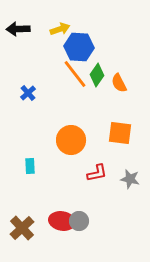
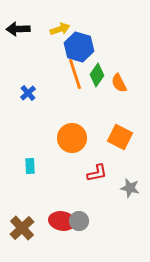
blue hexagon: rotated 12 degrees clockwise
orange line: rotated 20 degrees clockwise
orange square: moved 4 px down; rotated 20 degrees clockwise
orange circle: moved 1 px right, 2 px up
gray star: moved 9 px down
